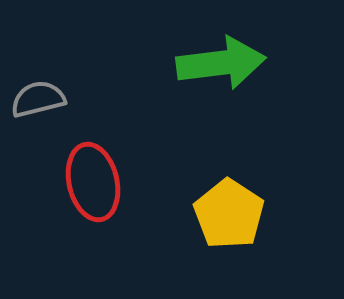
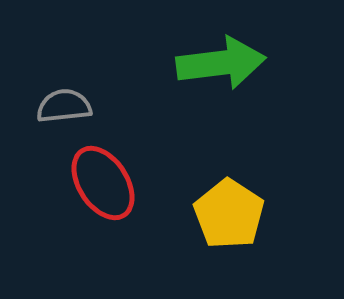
gray semicircle: moved 26 px right, 7 px down; rotated 8 degrees clockwise
red ellipse: moved 10 px right, 1 px down; rotated 20 degrees counterclockwise
